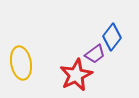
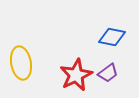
blue diamond: rotated 64 degrees clockwise
purple trapezoid: moved 13 px right, 19 px down
